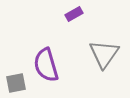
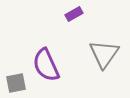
purple semicircle: rotated 8 degrees counterclockwise
